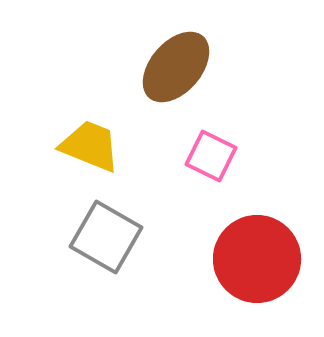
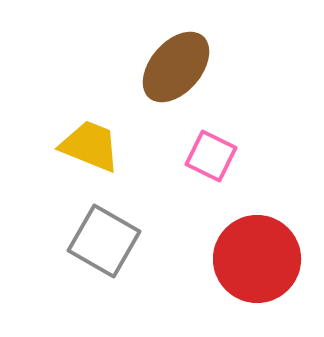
gray square: moved 2 px left, 4 px down
